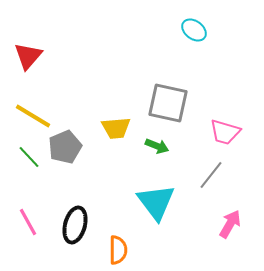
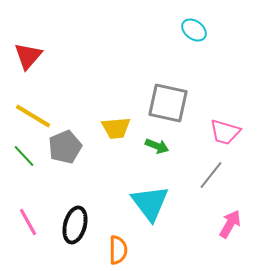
green line: moved 5 px left, 1 px up
cyan triangle: moved 6 px left, 1 px down
